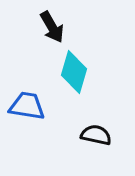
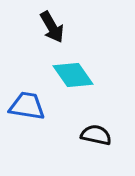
cyan diamond: moved 1 px left, 3 px down; rotated 51 degrees counterclockwise
